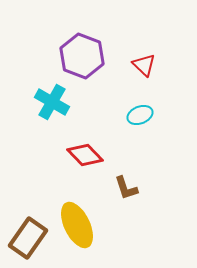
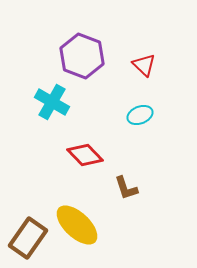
yellow ellipse: rotated 21 degrees counterclockwise
